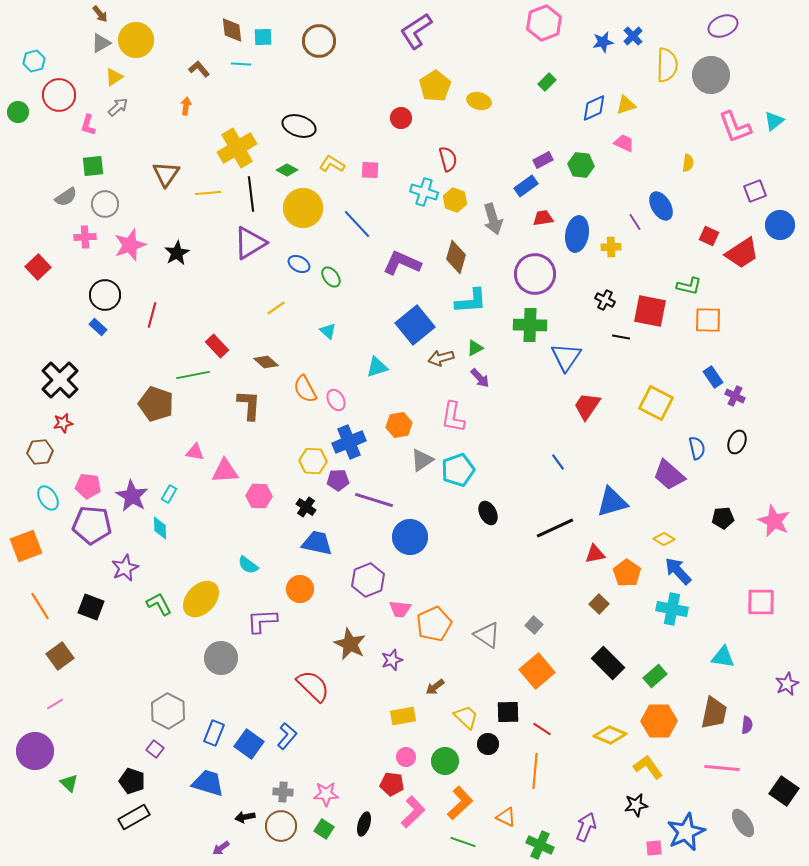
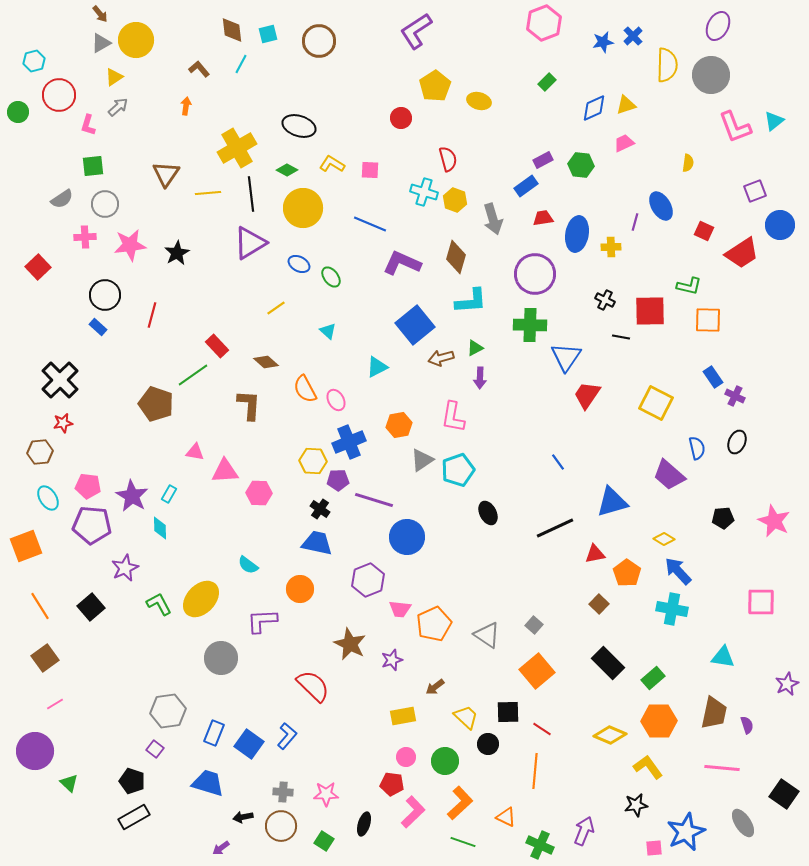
purple ellipse at (723, 26): moved 5 px left; rotated 40 degrees counterclockwise
cyan square at (263, 37): moved 5 px right, 3 px up; rotated 12 degrees counterclockwise
cyan line at (241, 64): rotated 66 degrees counterclockwise
pink trapezoid at (624, 143): rotated 50 degrees counterclockwise
gray semicircle at (66, 197): moved 4 px left, 2 px down
purple line at (635, 222): rotated 48 degrees clockwise
blue line at (357, 224): moved 13 px right; rotated 24 degrees counterclockwise
red square at (709, 236): moved 5 px left, 5 px up
pink star at (130, 245): rotated 12 degrees clockwise
red square at (650, 311): rotated 12 degrees counterclockwise
cyan triangle at (377, 367): rotated 10 degrees counterclockwise
green line at (193, 375): rotated 24 degrees counterclockwise
purple arrow at (480, 378): rotated 45 degrees clockwise
red trapezoid at (587, 406): moved 11 px up
pink hexagon at (259, 496): moved 3 px up
black cross at (306, 507): moved 14 px right, 2 px down
blue circle at (410, 537): moved 3 px left
black square at (91, 607): rotated 28 degrees clockwise
brown square at (60, 656): moved 15 px left, 2 px down
green rectangle at (655, 676): moved 2 px left, 2 px down
gray hexagon at (168, 711): rotated 24 degrees clockwise
purple semicircle at (747, 725): rotated 24 degrees counterclockwise
black square at (784, 791): moved 3 px down
black arrow at (245, 817): moved 2 px left
purple arrow at (586, 827): moved 2 px left, 4 px down
green square at (324, 829): moved 12 px down
